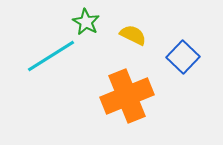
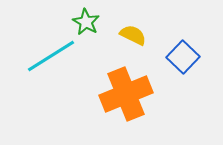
orange cross: moved 1 px left, 2 px up
